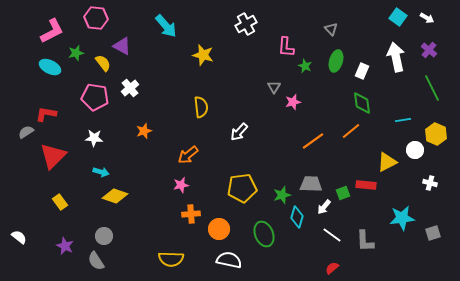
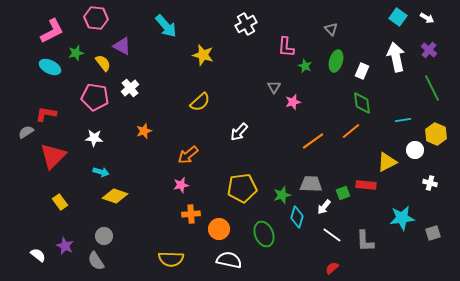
yellow semicircle at (201, 107): moved 1 px left, 5 px up; rotated 55 degrees clockwise
white semicircle at (19, 237): moved 19 px right, 18 px down
